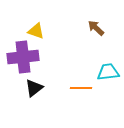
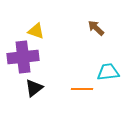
orange line: moved 1 px right, 1 px down
